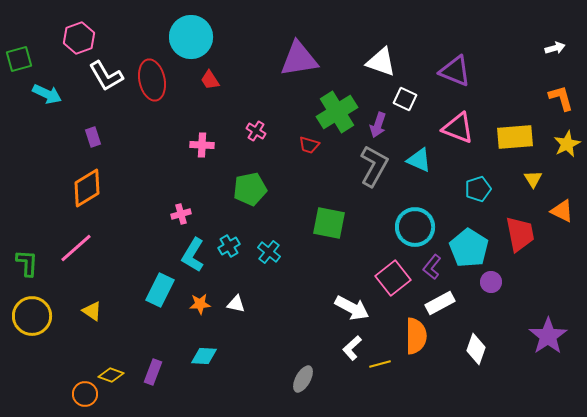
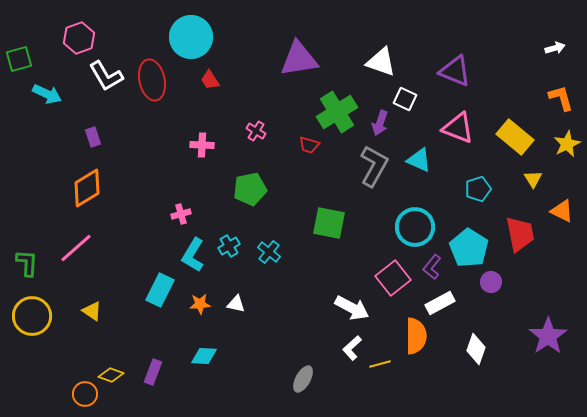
purple arrow at (378, 125): moved 2 px right, 2 px up
yellow rectangle at (515, 137): rotated 45 degrees clockwise
